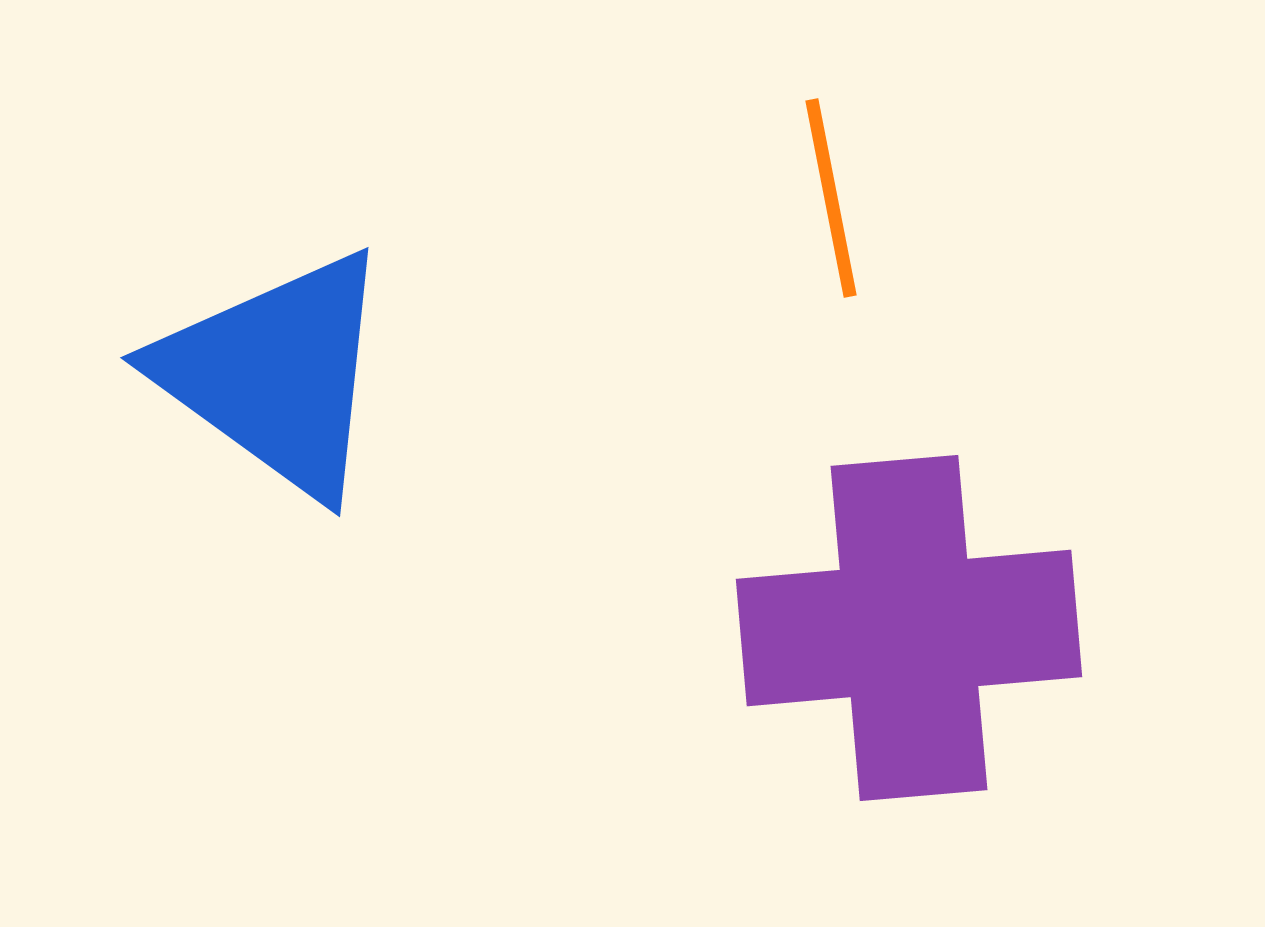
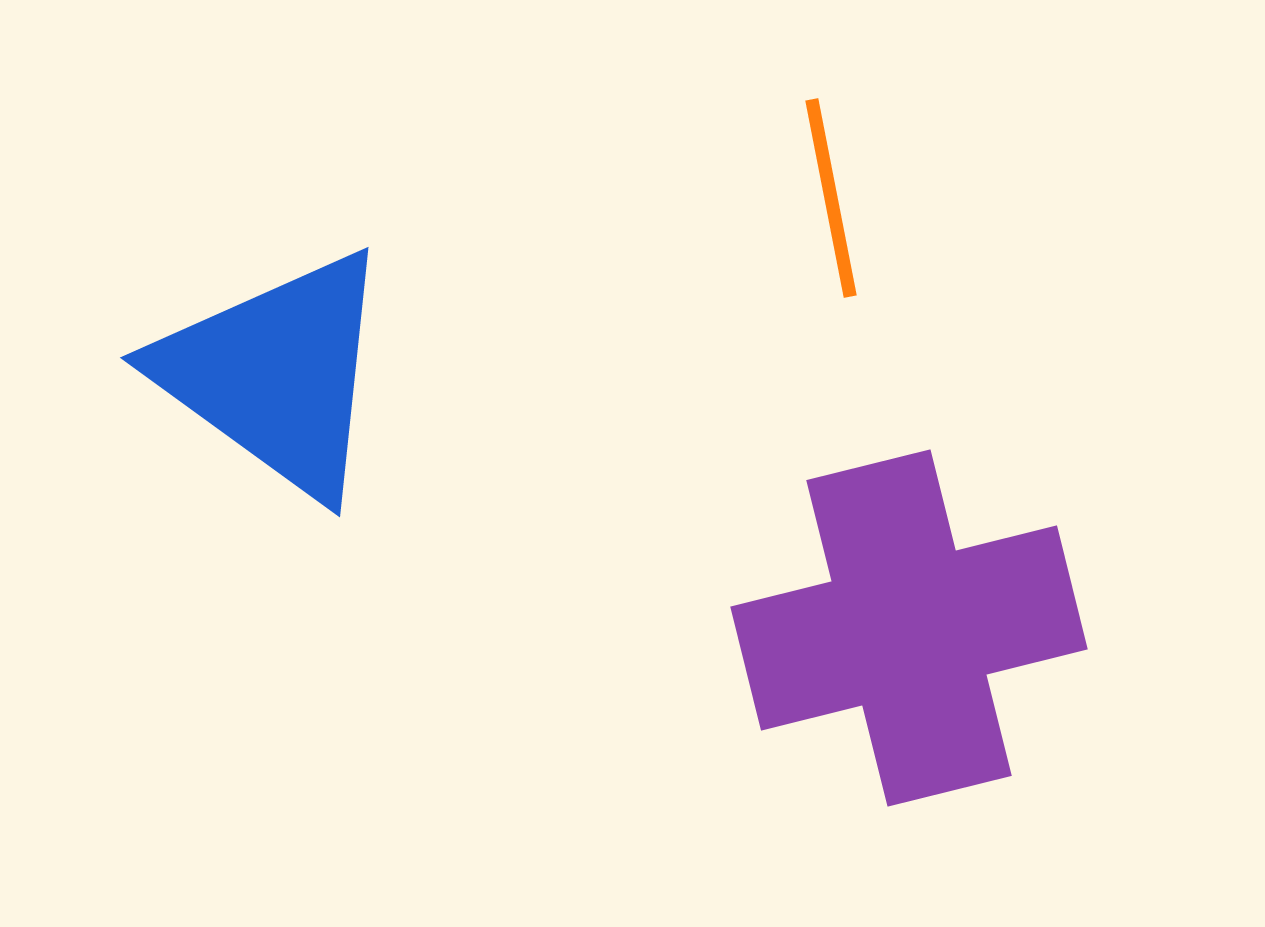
purple cross: rotated 9 degrees counterclockwise
